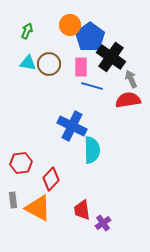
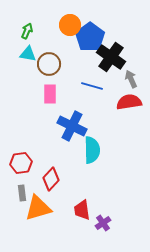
cyan triangle: moved 9 px up
pink rectangle: moved 31 px left, 27 px down
red semicircle: moved 1 px right, 2 px down
gray rectangle: moved 9 px right, 7 px up
orange triangle: rotated 44 degrees counterclockwise
